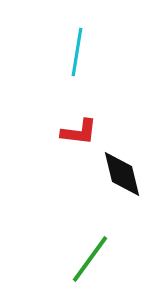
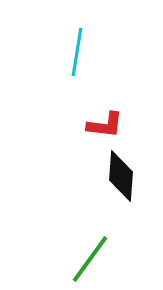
red L-shape: moved 26 px right, 7 px up
black diamond: moved 1 px left, 2 px down; rotated 18 degrees clockwise
